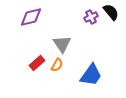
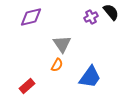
red rectangle: moved 10 px left, 23 px down
blue trapezoid: moved 1 px left, 2 px down
